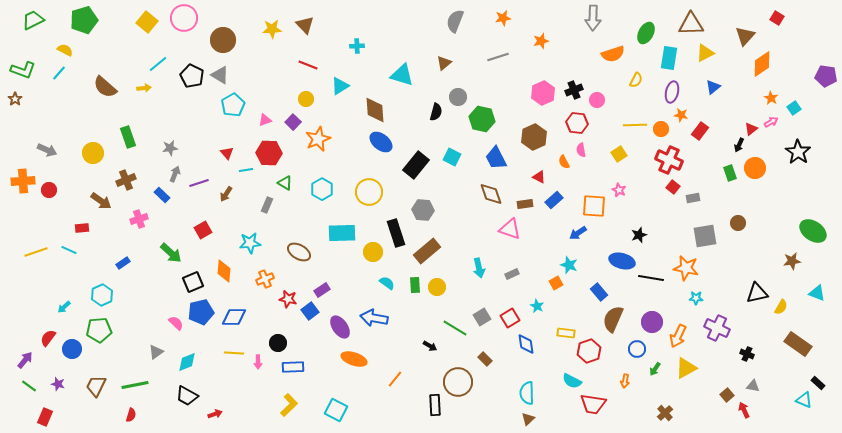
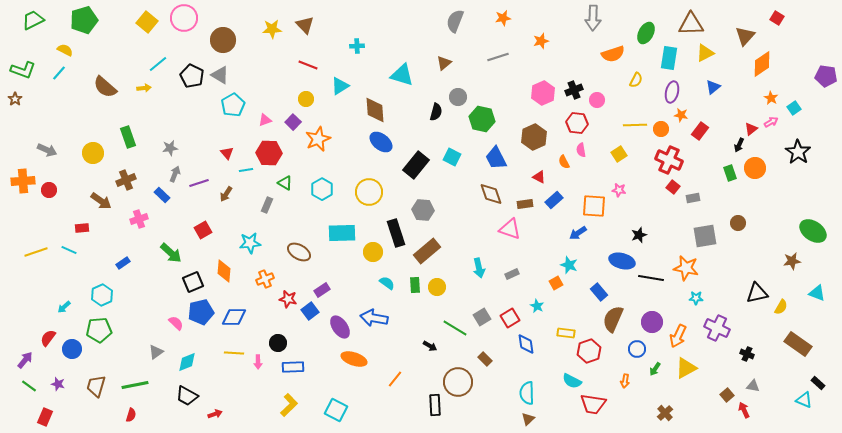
pink star at (619, 190): rotated 16 degrees counterclockwise
brown trapezoid at (96, 386): rotated 10 degrees counterclockwise
